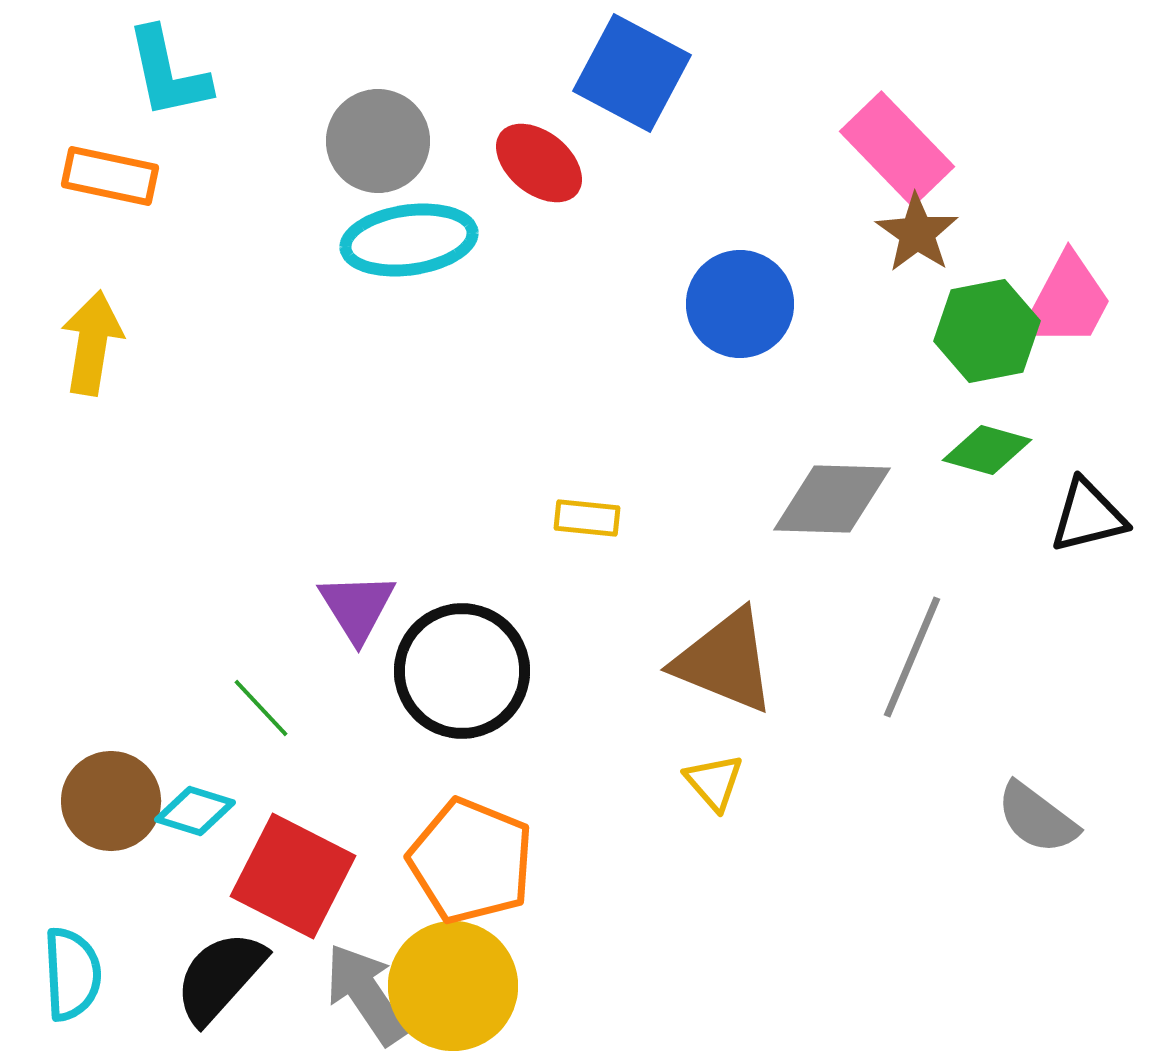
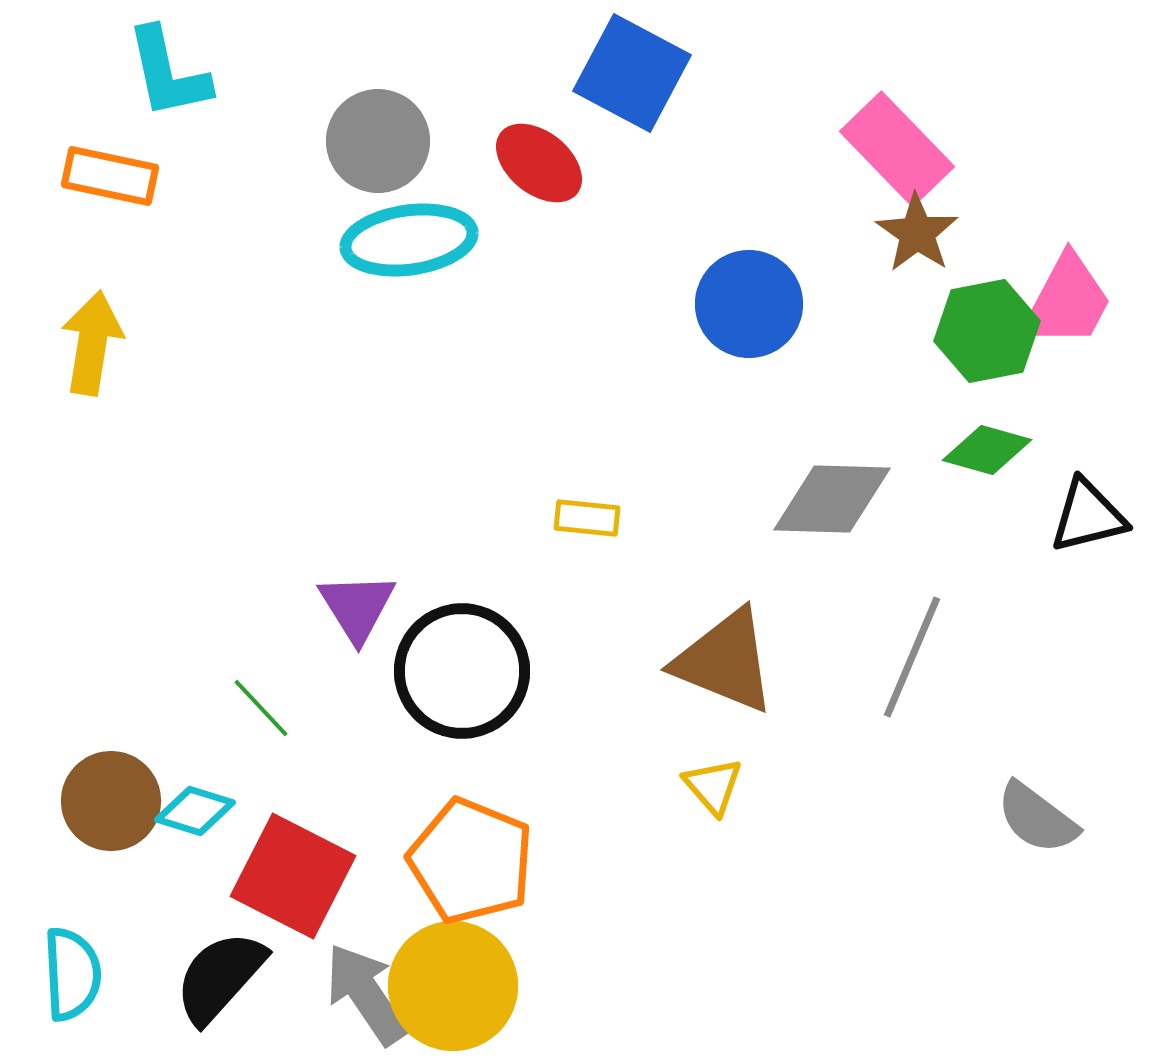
blue circle: moved 9 px right
yellow triangle: moved 1 px left, 4 px down
